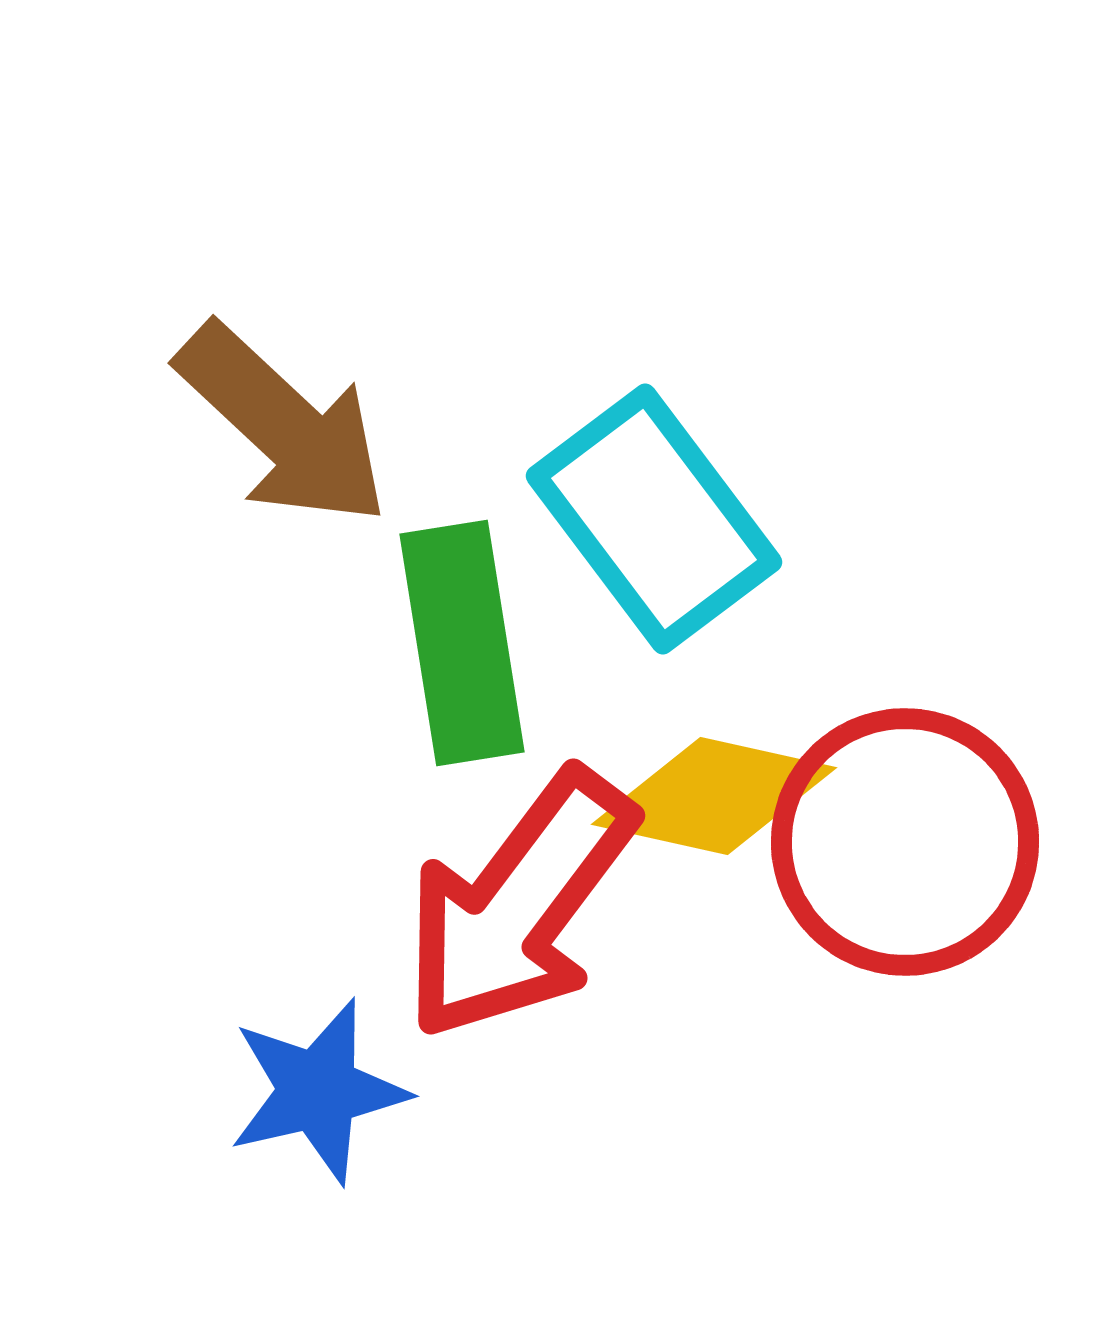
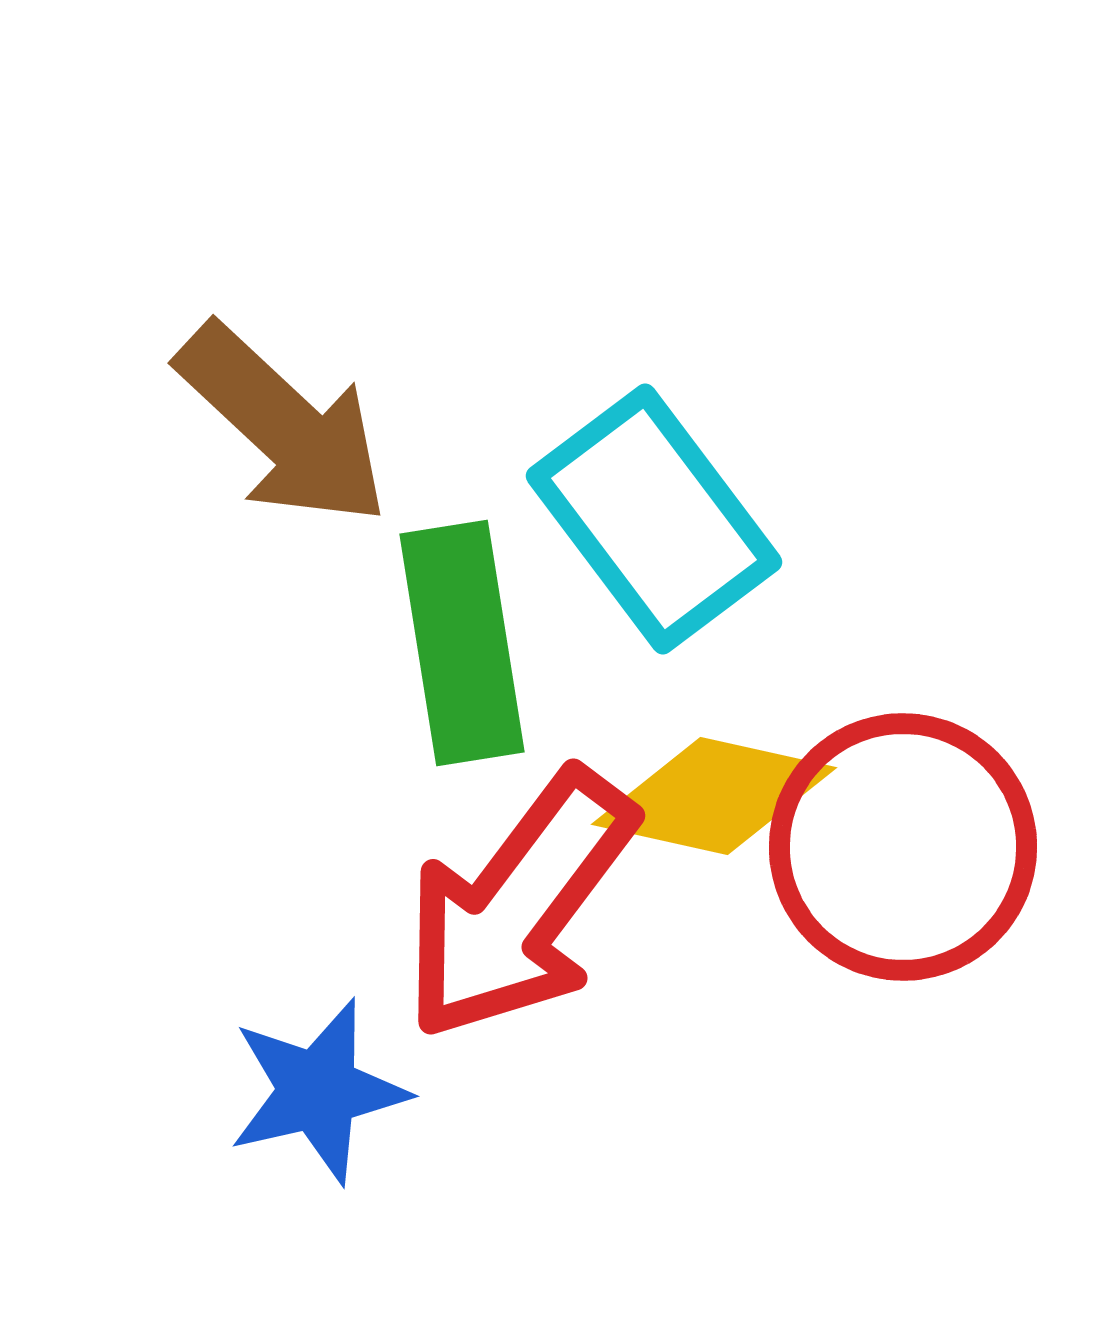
red circle: moved 2 px left, 5 px down
